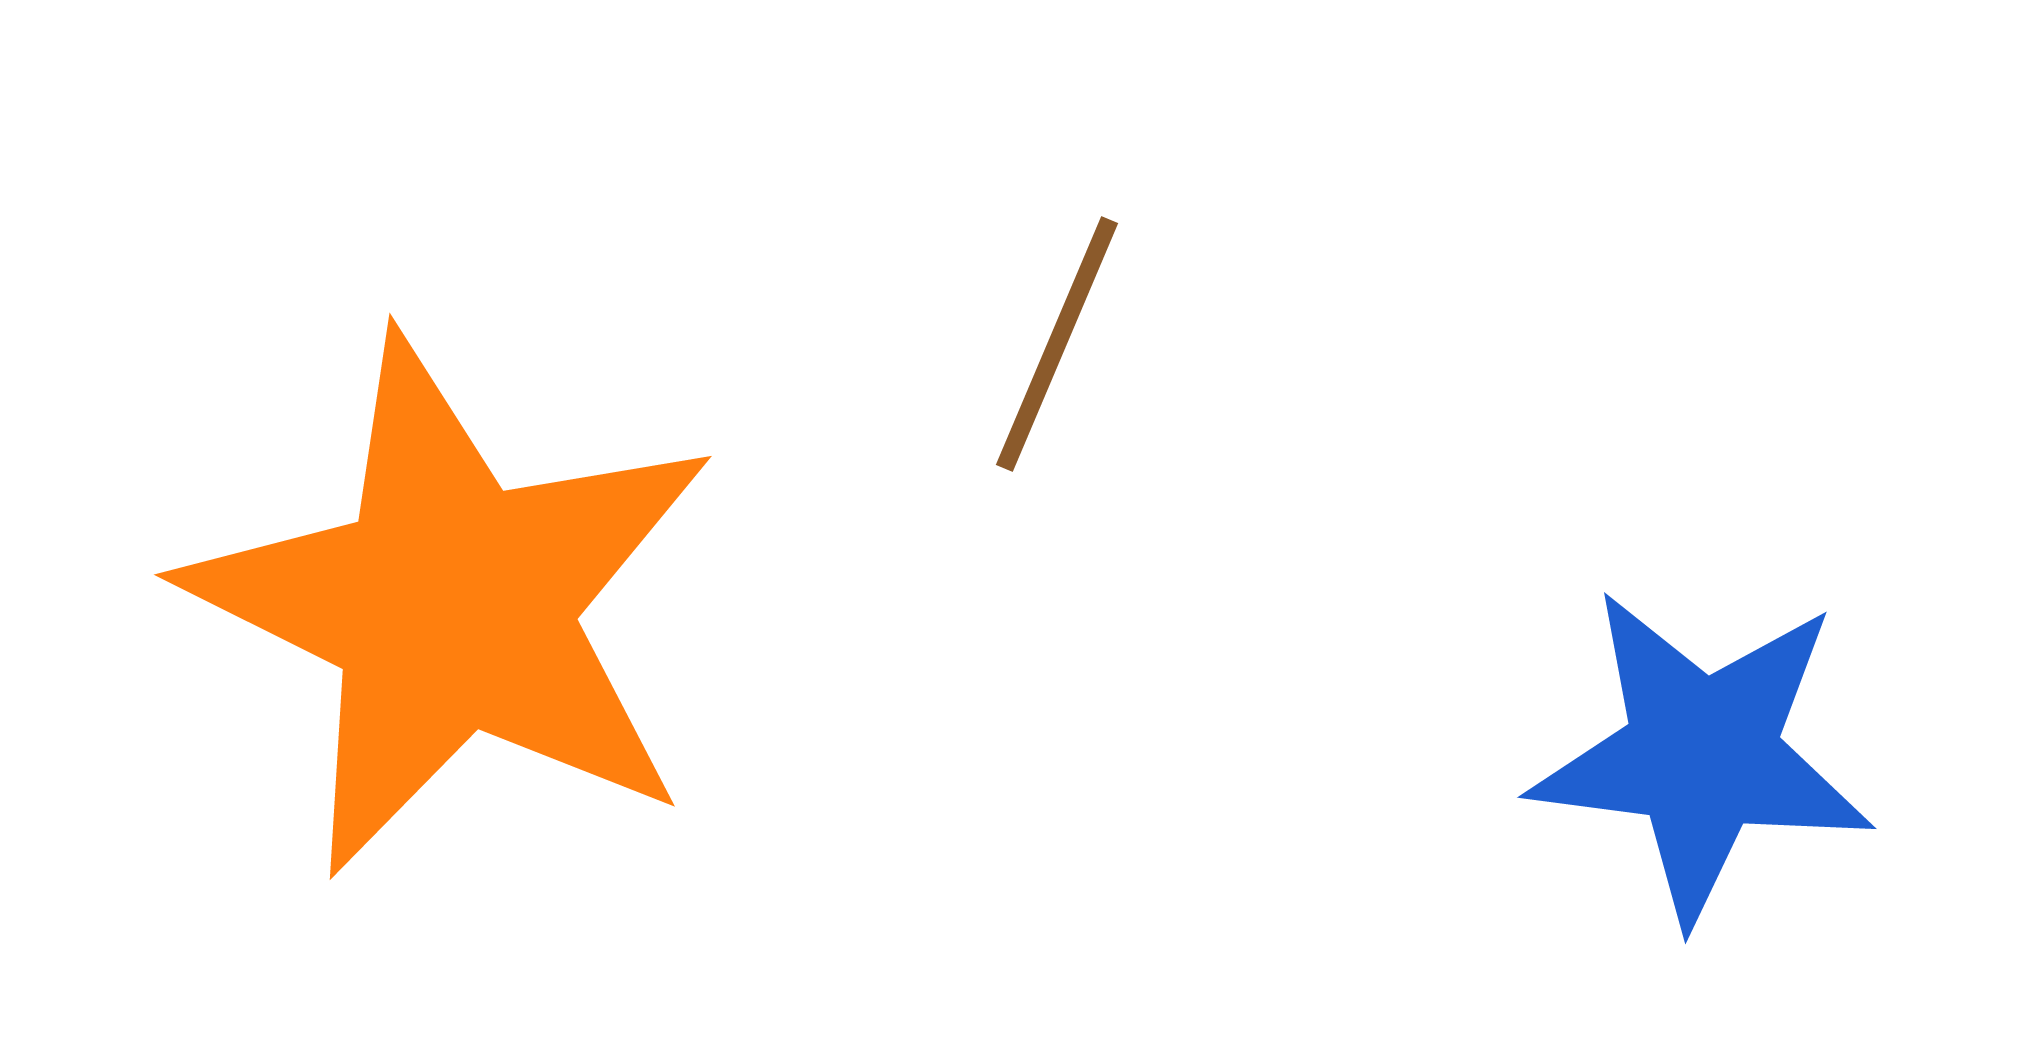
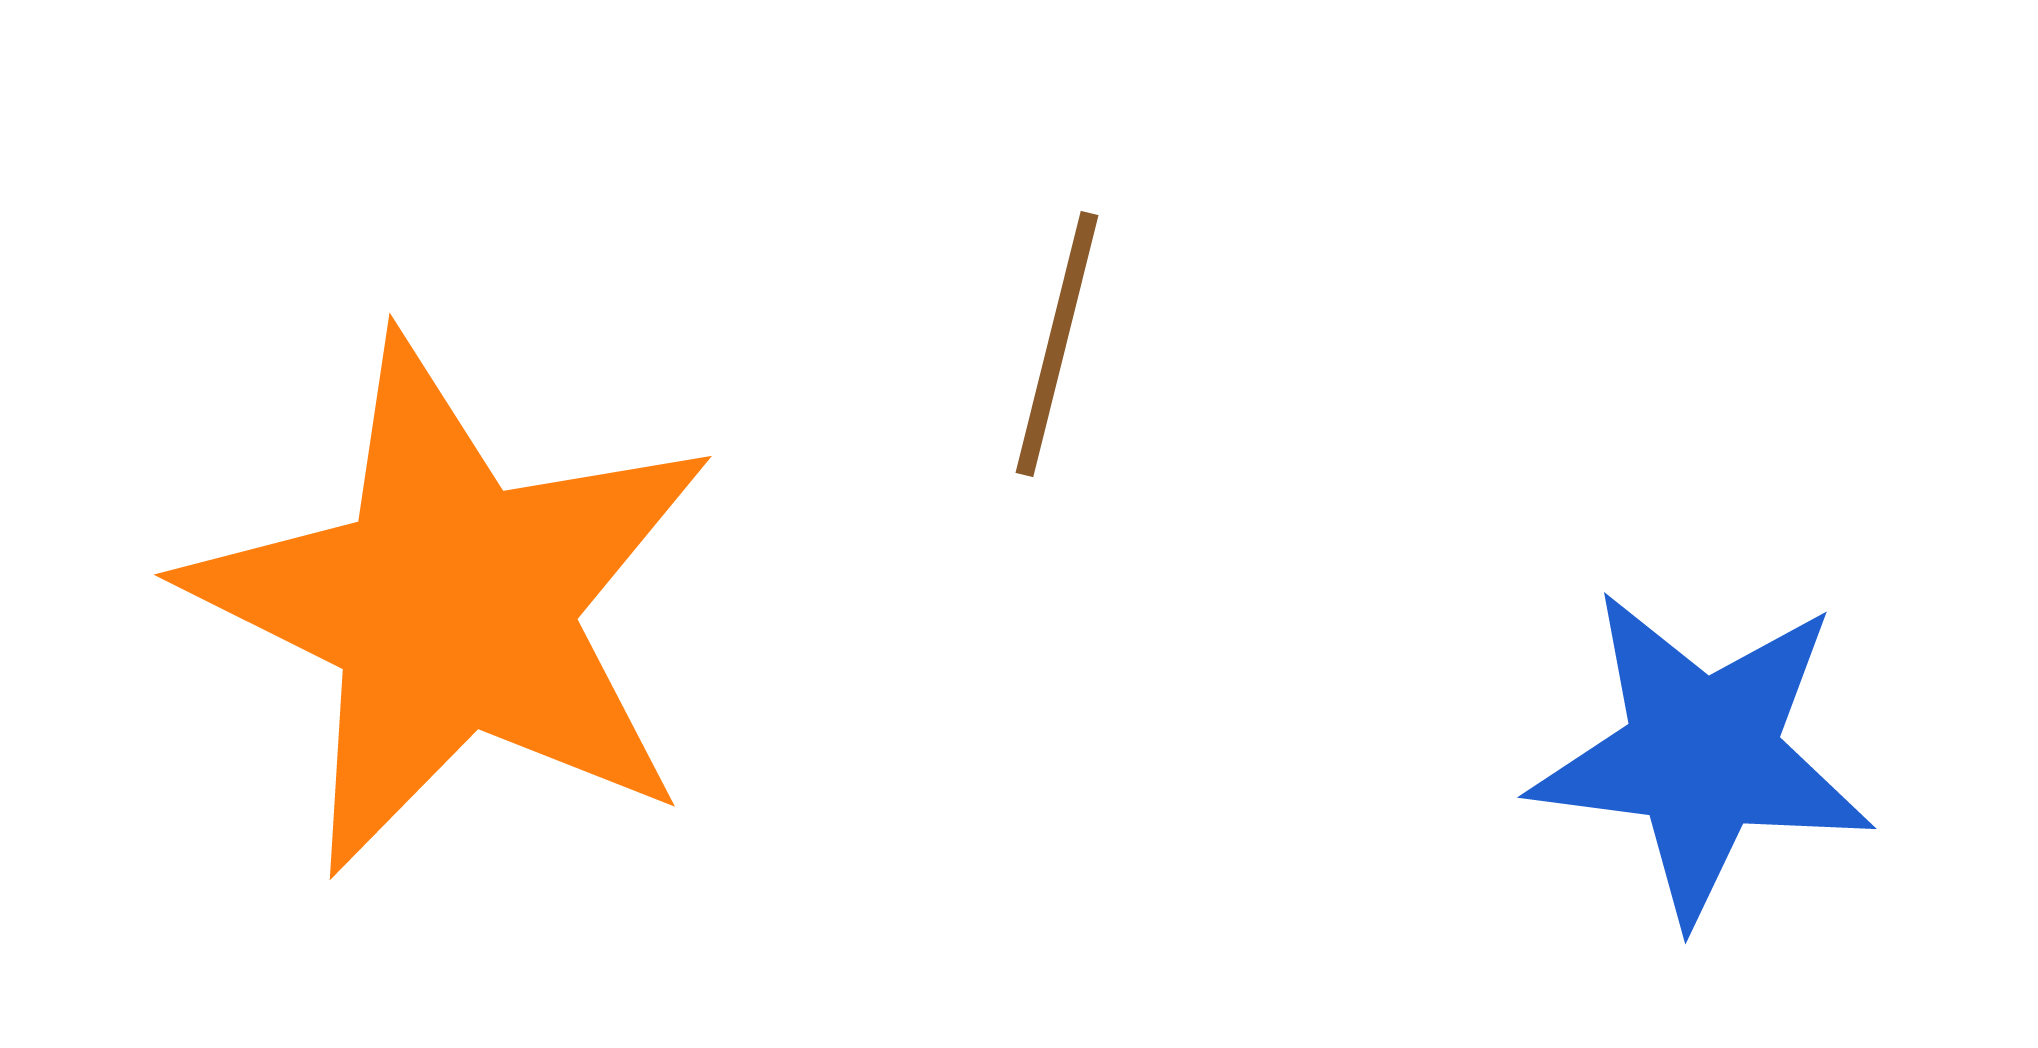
brown line: rotated 9 degrees counterclockwise
